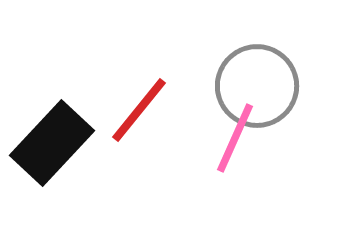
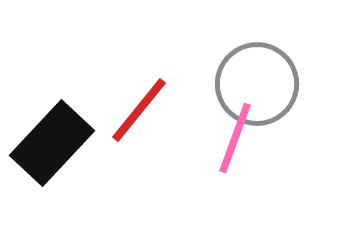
gray circle: moved 2 px up
pink line: rotated 4 degrees counterclockwise
